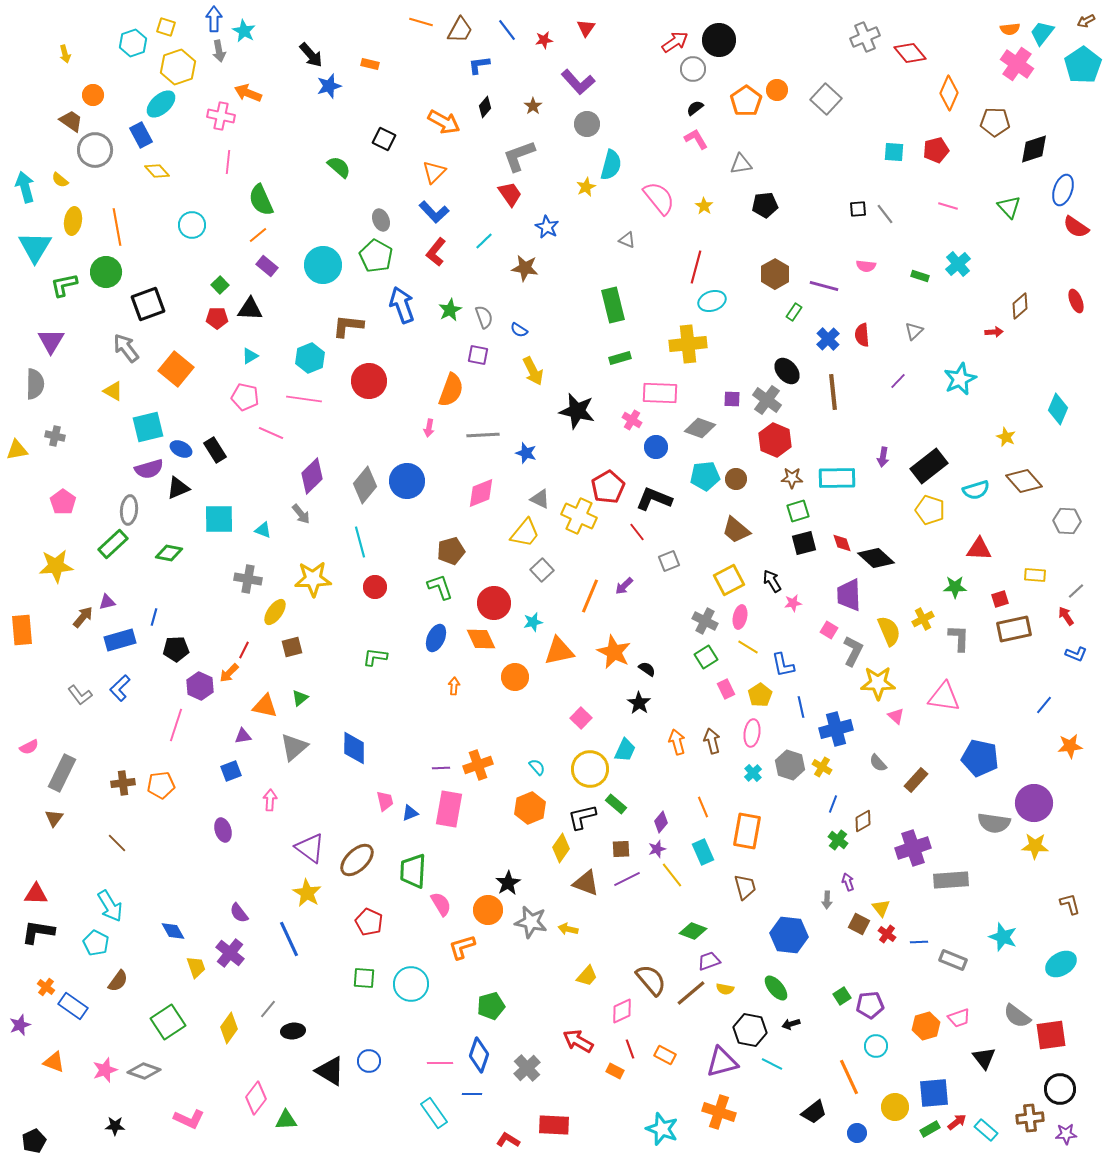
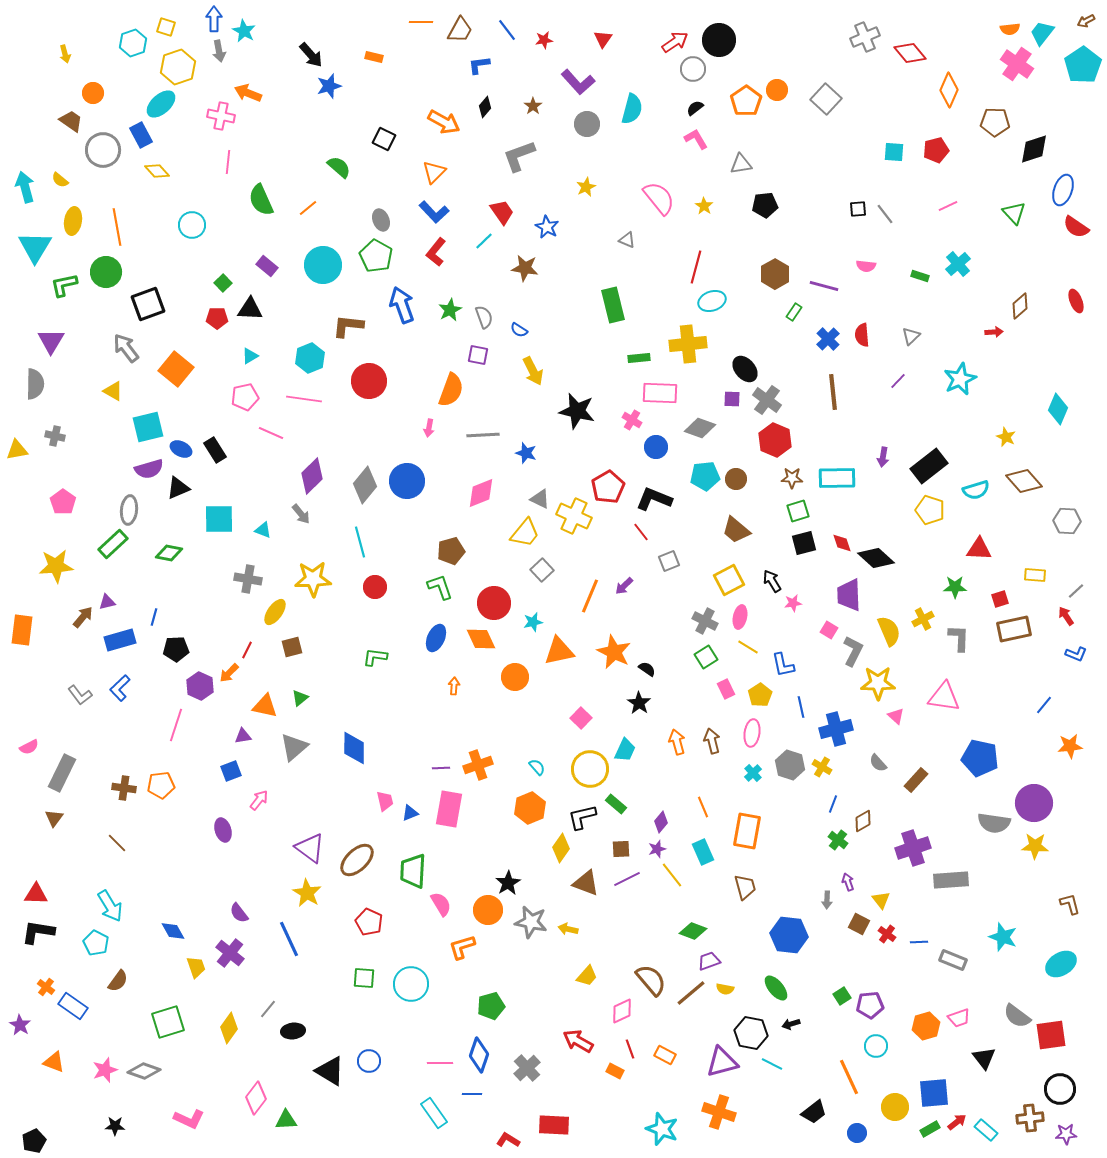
orange line at (421, 22): rotated 15 degrees counterclockwise
red triangle at (586, 28): moved 17 px right, 11 px down
orange rectangle at (370, 64): moved 4 px right, 7 px up
orange diamond at (949, 93): moved 3 px up
orange circle at (93, 95): moved 2 px up
gray circle at (95, 150): moved 8 px right
cyan semicircle at (611, 165): moved 21 px right, 56 px up
red trapezoid at (510, 194): moved 8 px left, 18 px down
pink line at (948, 206): rotated 42 degrees counterclockwise
green triangle at (1009, 207): moved 5 px right, 6 px down
orange line at (258, 235): moved 50 px right, 27 px up
green square at (220, 285): moved 3 px right, 2 px up
gray triangle at (914, 331): moved 3 px left, 5 px down
green rectangle at (620, 358): moved 19 px right; rotated 10 degrees clockwise
black ellipse at (787, 371): moved 42 px left, 2 px up
pink pentagon at (245, 397): rotated 24 degrees counterclockwise
yellow cross at (579, 516): moved 5 px left
red line at (637, 532): moved 4 px right
orange rectangle at (22, 630): rotated 12 degrees clockwise
red line at (244, 650): moved 3 px right
brown cross at (123, 783): moved 1 px right, 5 px down; rotated 15 degrees clockwise
pink arrow at (270, 800): moved 11 px left; rotated 35 degrees clockwise
yellow triangle at (881, 908): moved 8 px up
green square at (168, 1022): rotated 16 degrees clockwise
purple star at (20, 1025): rotated 20 degrees counterclockwise
black hexagon at (750, 1030): moved 1 px right, 3 px down
